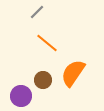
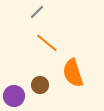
orange semicircle: rotated 52 degrees counterclockwise
brown circle: moved 3 px left, 5 px down
purple circle: moved 7 px left
